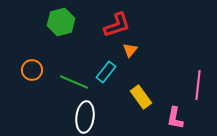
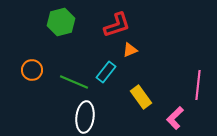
orange triangle: rotated 28 degrees clockwise
pink L-shape: rotated 35 degrees clockwise
